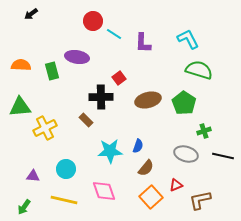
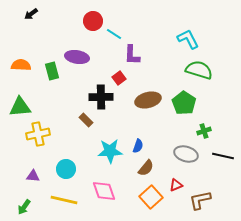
purple L-shape: moved 11 px left, 12 px down
yellow cross: moved 7 px left, 6 px down; rotated 15 degrees clockwise
